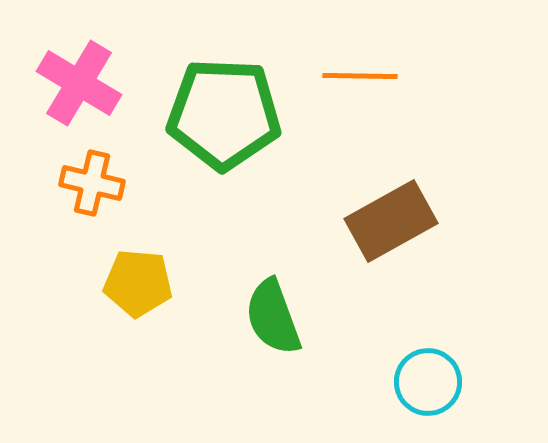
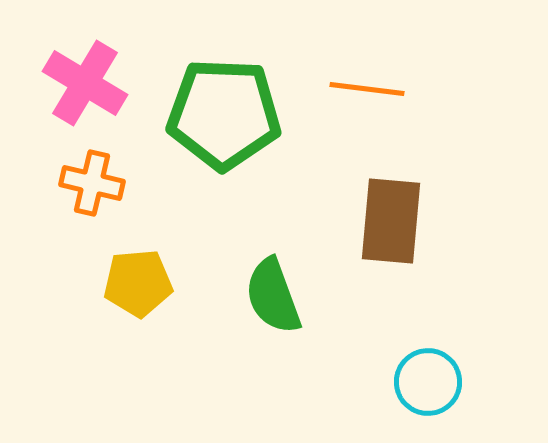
orange line: moved 7 px right, 13 px down; rotated 6 degrees clockwise
pink cross: moved 6 px right
brown rectangle: rotated 56 degrees counterclockwise
yellow pentagon: rotated 10 degrees counterclockwise
green semicircle: moved 21 px up
